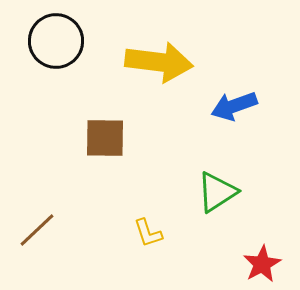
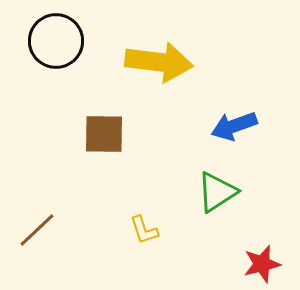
blue arrow: moved 20 px down
brown square: moved 1 px left, 4 px up
yellow L-shape: moved 4 px left, 3 px up
red star: rotated 15 degrees clockwise
